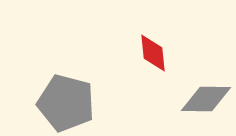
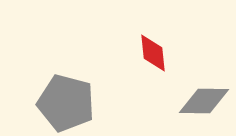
gray diamond: moved 2 px left, 2 px down
